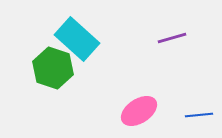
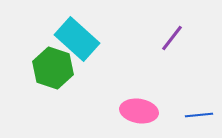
purple line: rotated 36 degrees counterclockwise
pink ellipse: rotated 42 degrees clockwise
